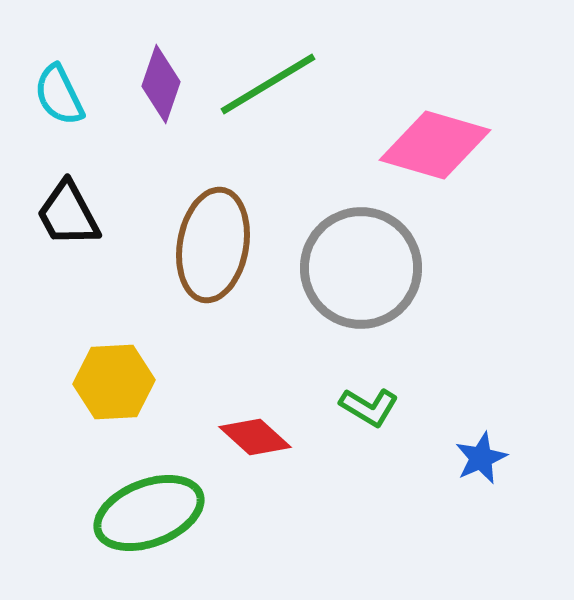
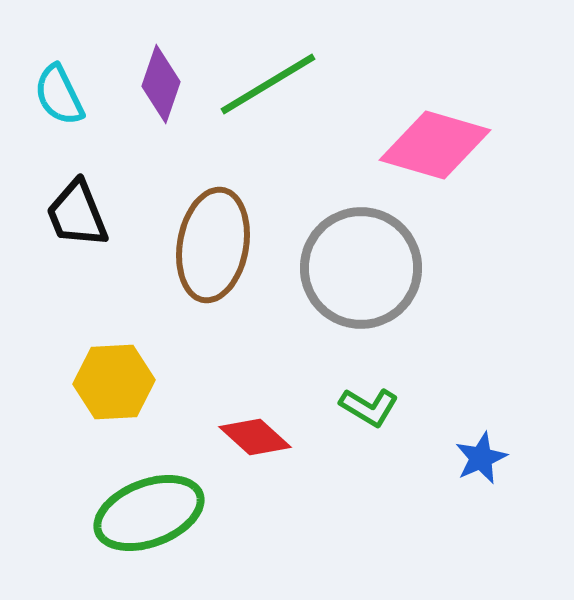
black trapezoid: moved 9 px right; rotated 6 degrees clockwise
